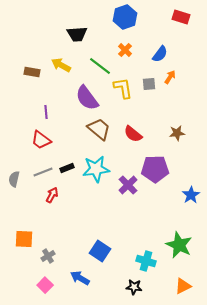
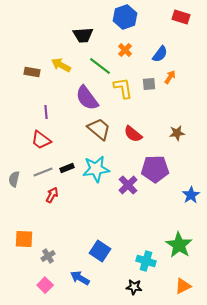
black trapezoid: moved 6 px right, 1 px down
green star: rotated 8 degrees clockwise
